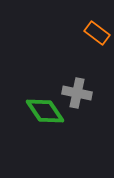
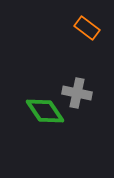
orange rectangle: moved 10 px left, 5 px up
